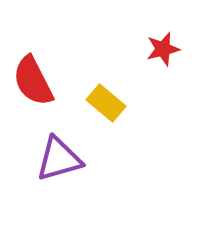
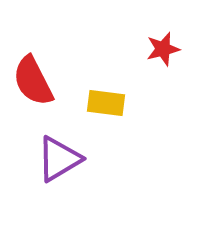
yellow rectangle: rotated 33 degrees counterclockwise
purple triangle: rotated 15 degrees counterclockwise
